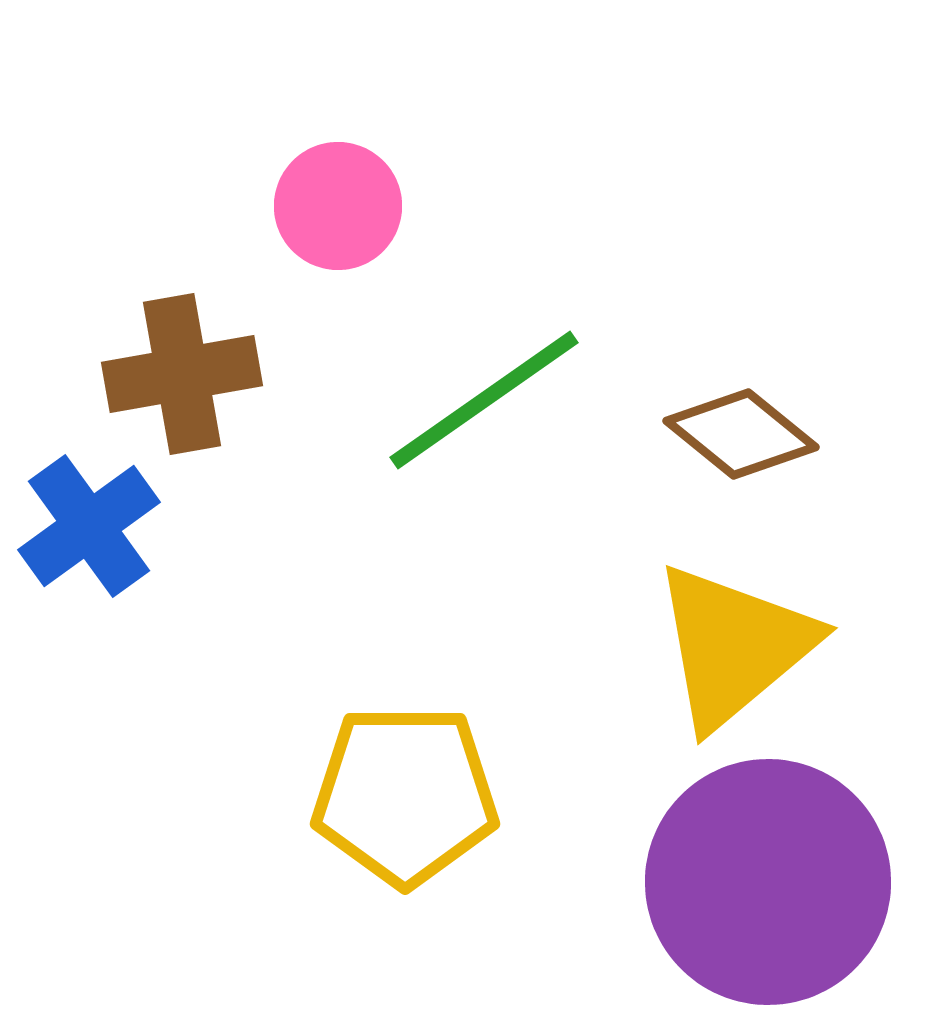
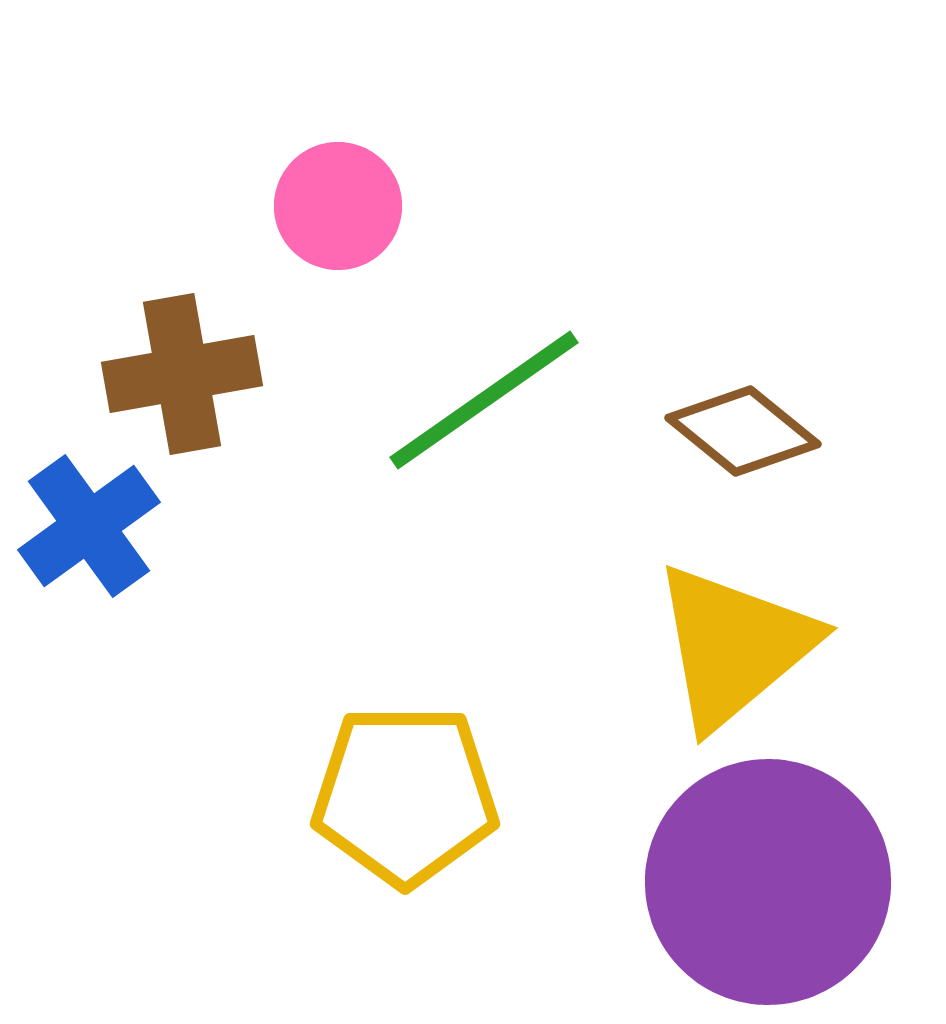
brown diamond: moved 2 px right, 3 px up
